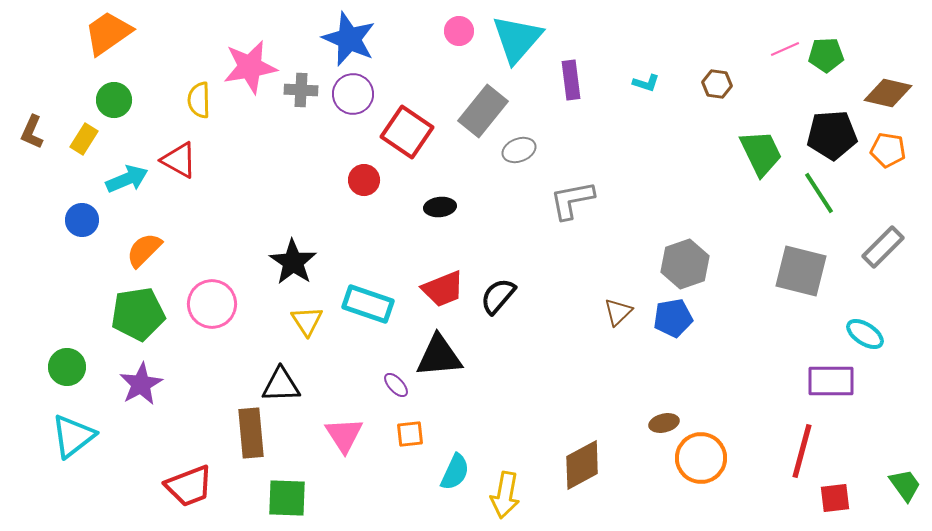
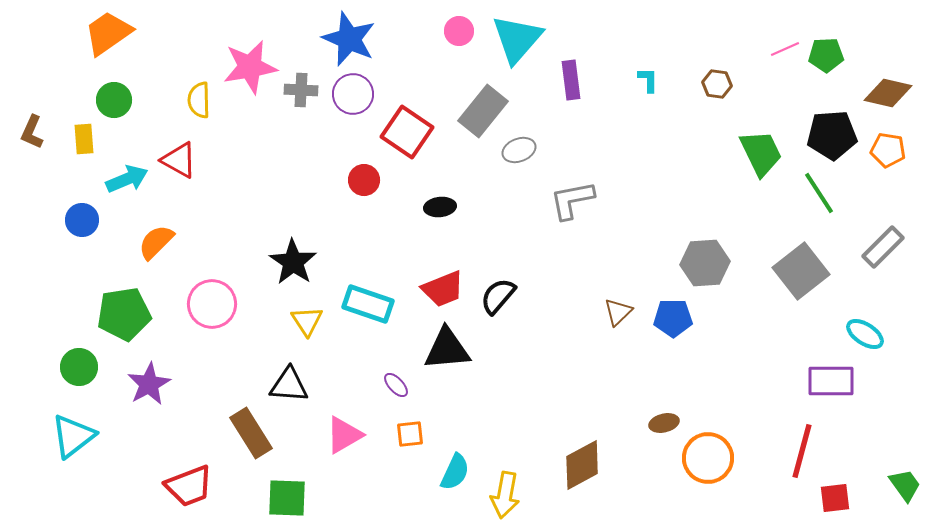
cyan L-shape at (646, 83): moved 2 px right, 3 px up; rotated 108 degrees counterclockwise
yellow rectangle at (84, 139): rotated 36 degrees counterclockwise
orange semicircle at (144, 250): moved 12 px right, 8 px up
gray hexagon at (685, 264): moved 20 px right, 1 px up; rotated 15 degrees clockwise
gray square at (801, 271): rotated 38 degrees clockwise
green pentagon at (138, 314): moved 14 px left
blue pentagon at (673, 318): rotated 9 degrees clockwise
black triangle at (439, 356): moved 8 px right, 7 px up
green circle at (67, 367): moved 12 px right
purple star at (141, 384): moved 8 px right
black triangle at (281, 385): moved 8 px right; rotated 6 degrees clockwise
brown rectangle at (251, 433): rotated 27 degrees counterclockwise
pink triangle at (344, 435): rotated 33 degrees clockwise
orange circle at (701, 458): moved 7 px right
